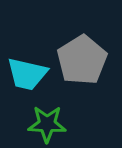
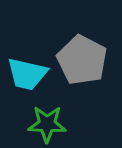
gray pentagon: rotated 12 degrees counterclockwise
